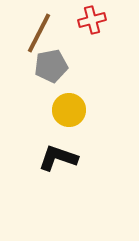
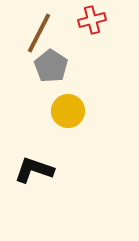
gray pentagon: rotated 28 degrees counterclockwise
yellow circle: moved 1 px left, 1 px down
black L-shape: moved 24 px left, 12 px down
